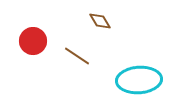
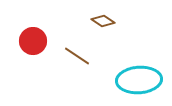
brown diamond: moved 3 px right; rotated 25 degrees counterclockwise
